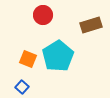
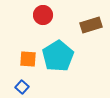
orange square: rotated 18 degrees counterclockwise
